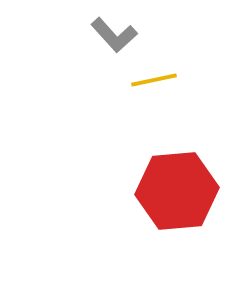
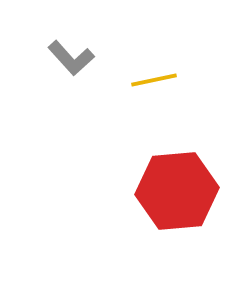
gray L-shape: moved 43 px left, 23 px down
